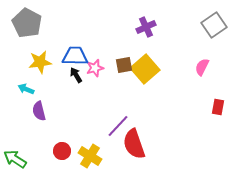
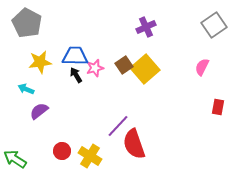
brown square: rotated 24 degrees counterclockwise
purple semicircle: rotated 66 degrees clockwise
